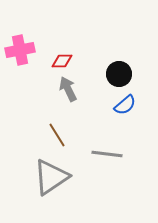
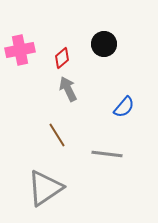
red diamond: moved 3 px up; rotated 40 degrees counterclockwise
black circle: moved 15 px left, 30 px up
blue semicircle: moved 1 px left, 2 px down; rotated 10 degrees counterclockwise
gray triangle: moved 6 px left, 11 px down
